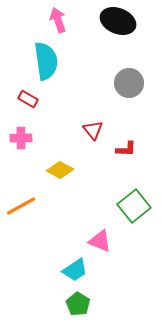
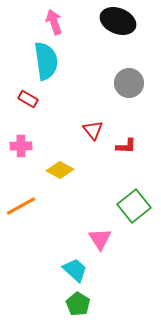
pink arrow: moved 4 px left, 2 px down
pink cross: moved 8 px down
red L-shape: moved 3 px up
pink triangle: moved 2 px up; rotated 35 degrees clockwise
cyan trapezoid: rotated 104 degrees counterclockwise
